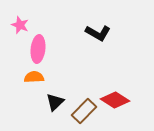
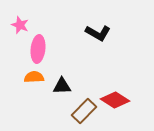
black triangle: moved 7 px right, 16 px up; rotated 42 degrees clockwise
